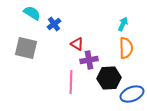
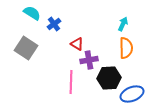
gray square: rotated 20 degrees clockwise
